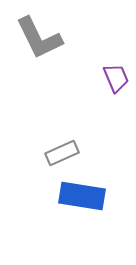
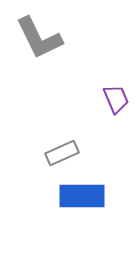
purple trapezoid: moved 21 px down
blue rectangle: rotated 9 degrees counterclockwise
